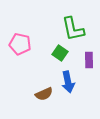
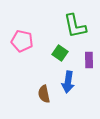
green L-shape: moved 2 px right, 3 px up
pink pentagon: moved 2 px right, 3 px up
blue arrow: rotated 20 degrees clockwise
brown semicircle: rotated 102 degrees clockwise
